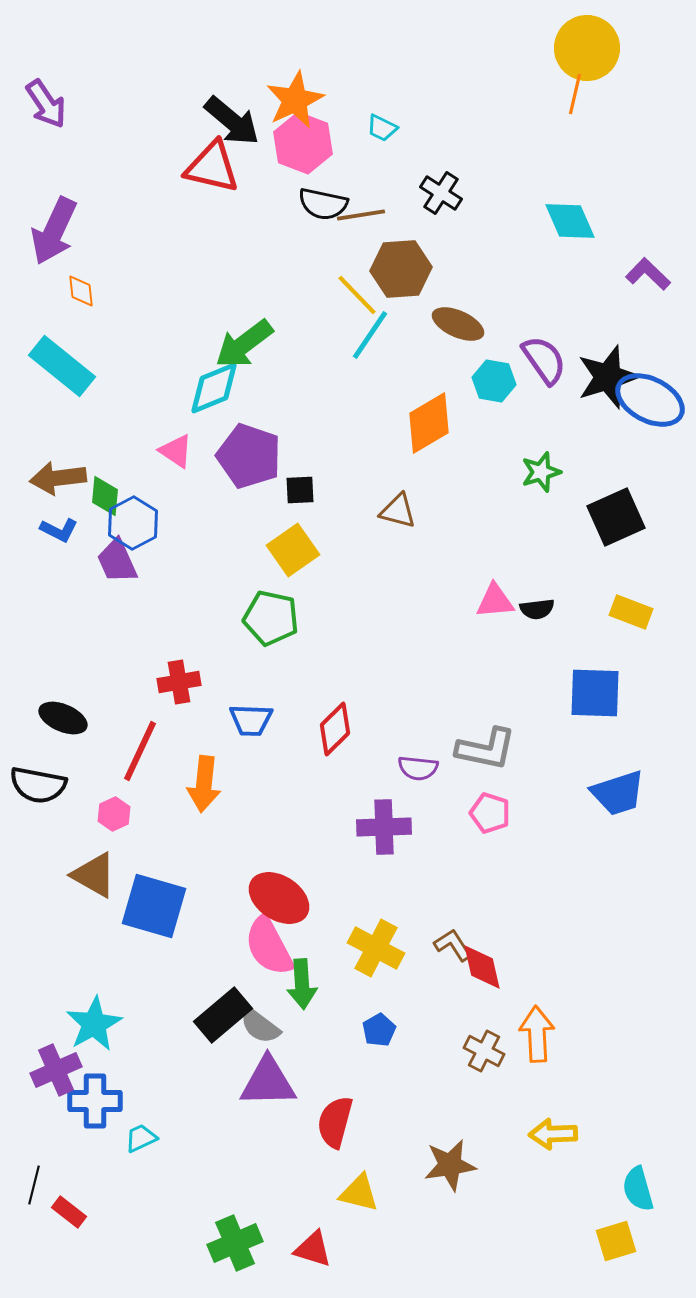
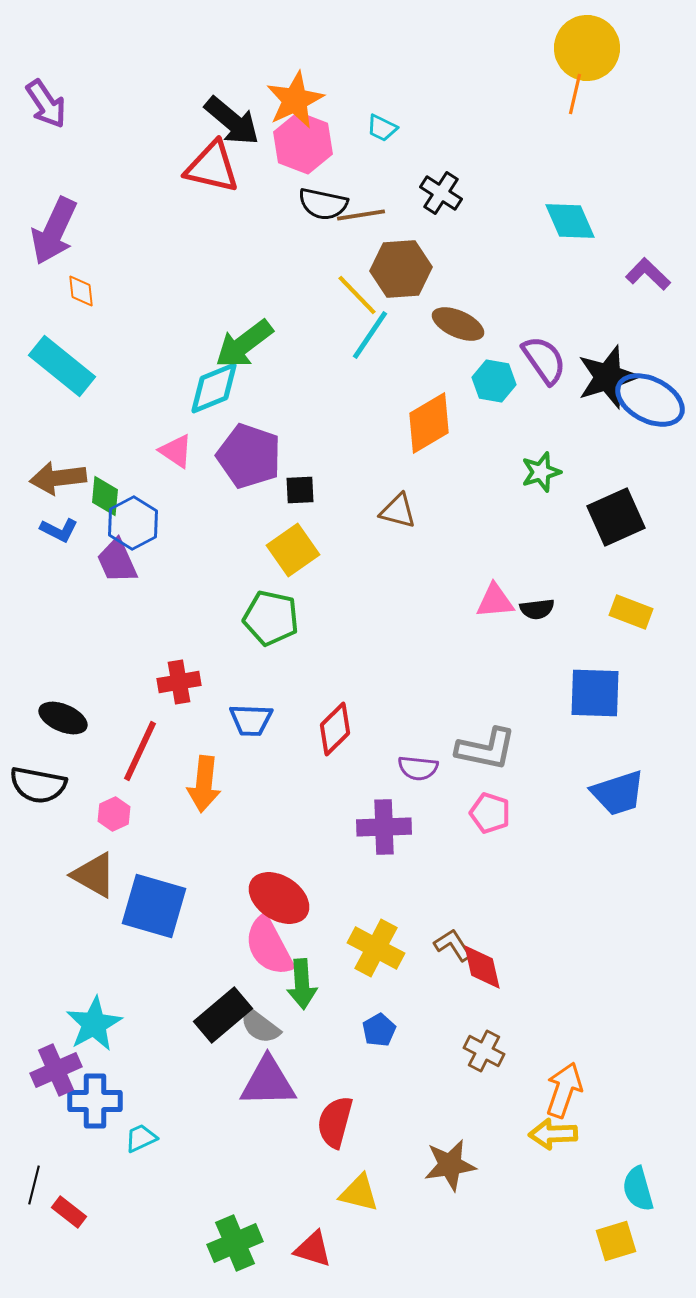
orange arrow at (537, 1034): moved 27 px right, 56 px down; rotated 22 degrees clockwise
